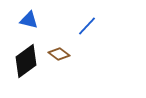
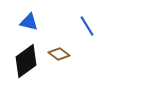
blue triangle: moved 2 px down
blue line: rotated 75 degrees counterclockwise
